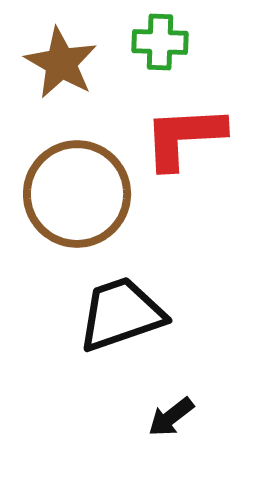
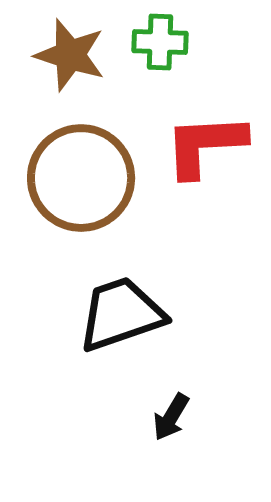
brown star: moved 9 px right, 8 px up; rotated 12 degrees counterclockwise
red L-shape: moved 21 px right, 8 px down
brown circle: moved 4 px right, 16 px up
black arrow: rotated 21 degrees counterclockwise
